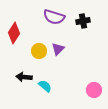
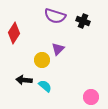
purple semicircle: moved 1 px right, 1 px up
black cross: rotated 32 degrees clockwise
yellow circle: moved 3 px right, 9 px down
black arrow: moved 3 px down
pink circle: moved 3 px left, 7 px down
